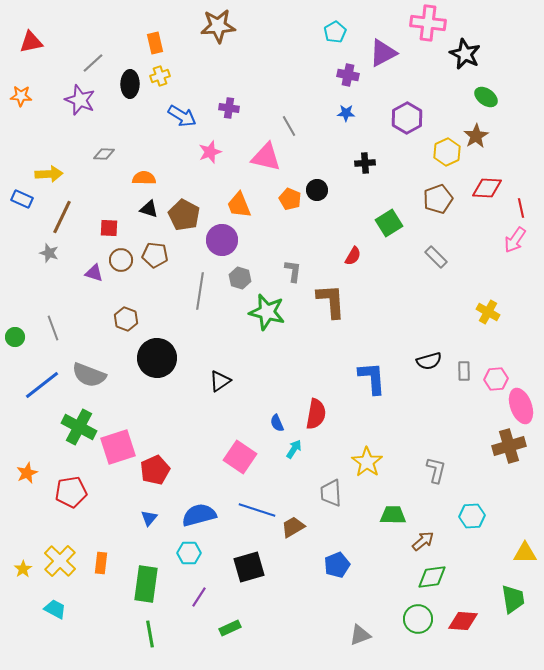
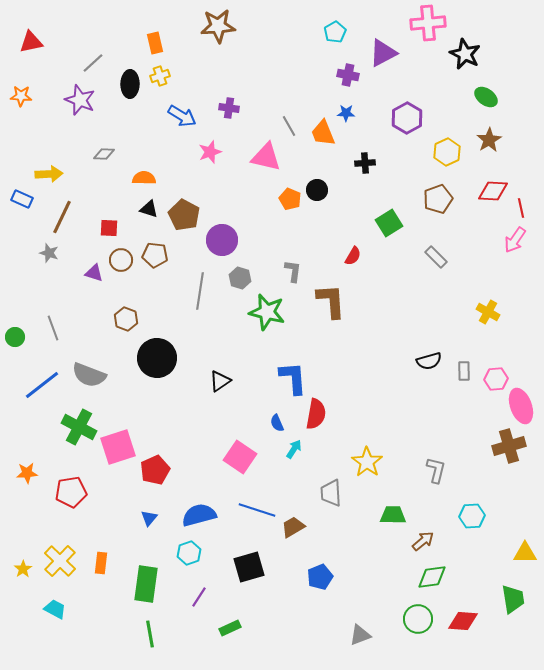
pink cross at (428, 23): rotated 12 degrees counterclockwise
brown star at (476, 136): moved 13 px right, 4 px down
red diamond at (487, 188): moved 6 px right, 3 px down
orange trapezoid at (239, 205): moved 84 px right, 72 px up
blue L-shape at (372, 378): moved 79 px left
orange star at (27, 473): rotated 20 degrees clockwise
cyan hexagon at (189, 553): rotated 20 degrees counterclockwise
blue pentagon at (337, 565): moved 17 px left, 12 px down
